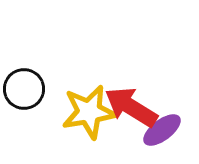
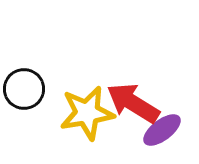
red arrow: moved 2 px right, 4 px up
yellow star: moved 2 px left, 1 px down
